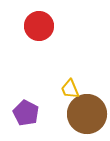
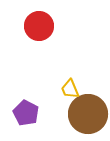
brown circle: moved 1 px right
